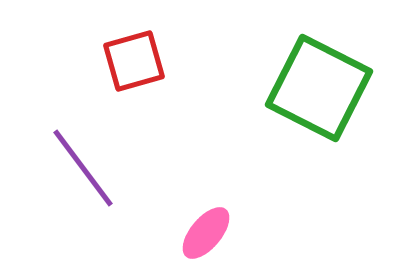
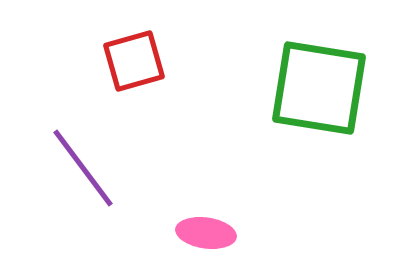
green square: rotated 18 degrees counterclockwise
pink ellipse: rotated 58 degrees clockwise
